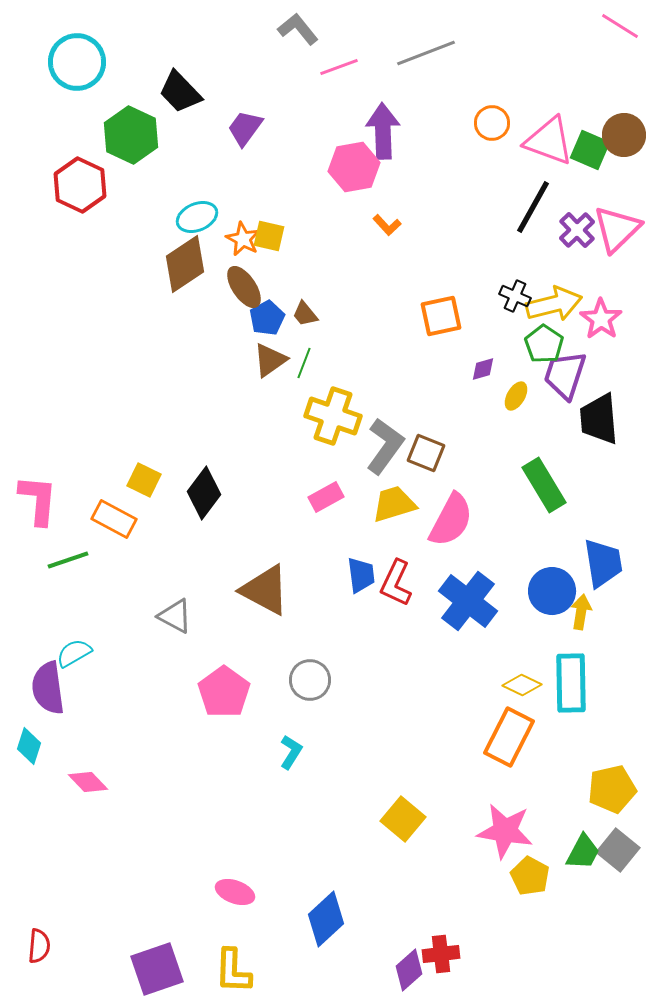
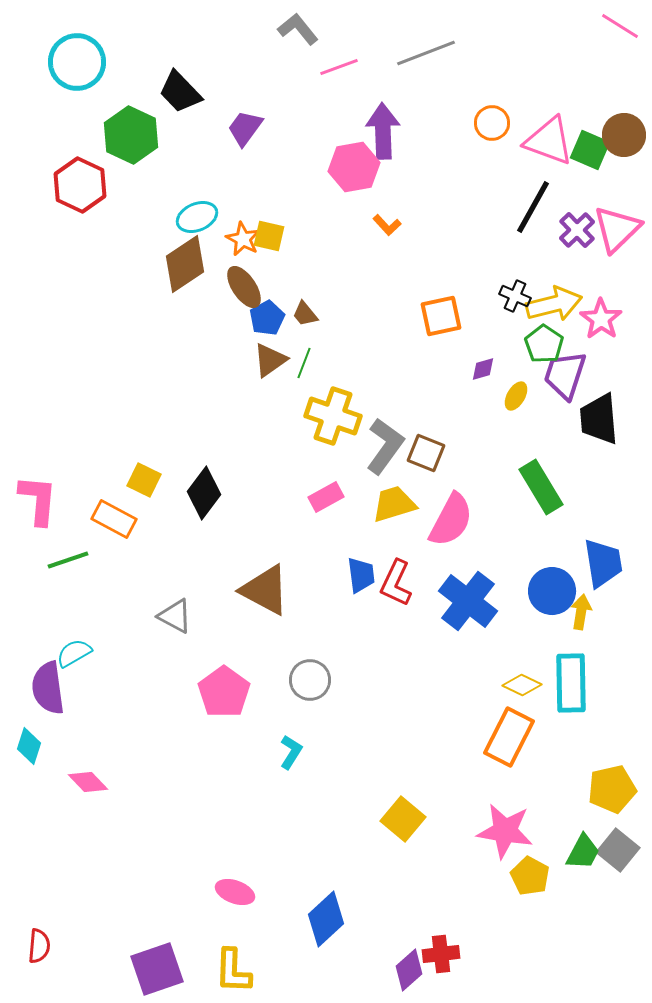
green rectangle at (544, 485): moved 3 px left, 2 px down
